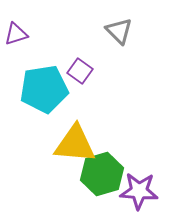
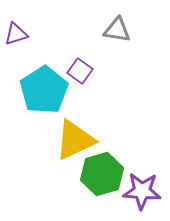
gray triangle: moved 2 px left, 1 px up; rotated 36 degrees counterclockwise
cyan pentagon: moved 1 px down; rotated 24 degrees counterclockwise
yellow triangle: moved 4 px up; rotated 30 degrees counterclockwise
purple star: moved 3 px right
